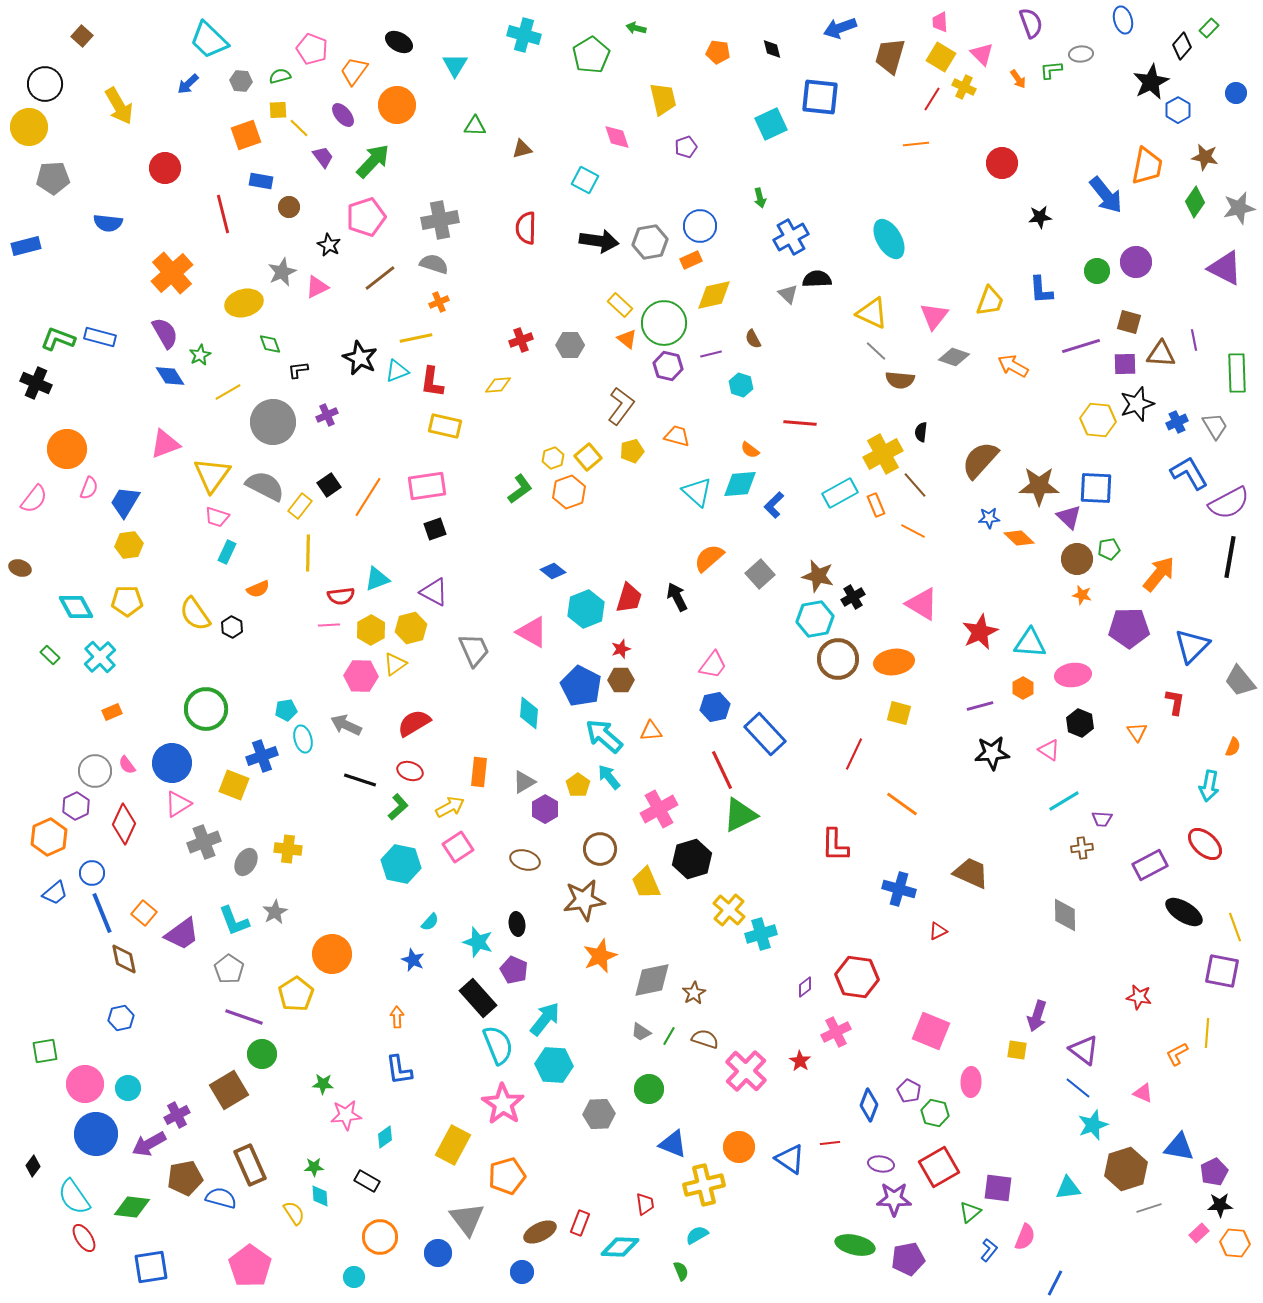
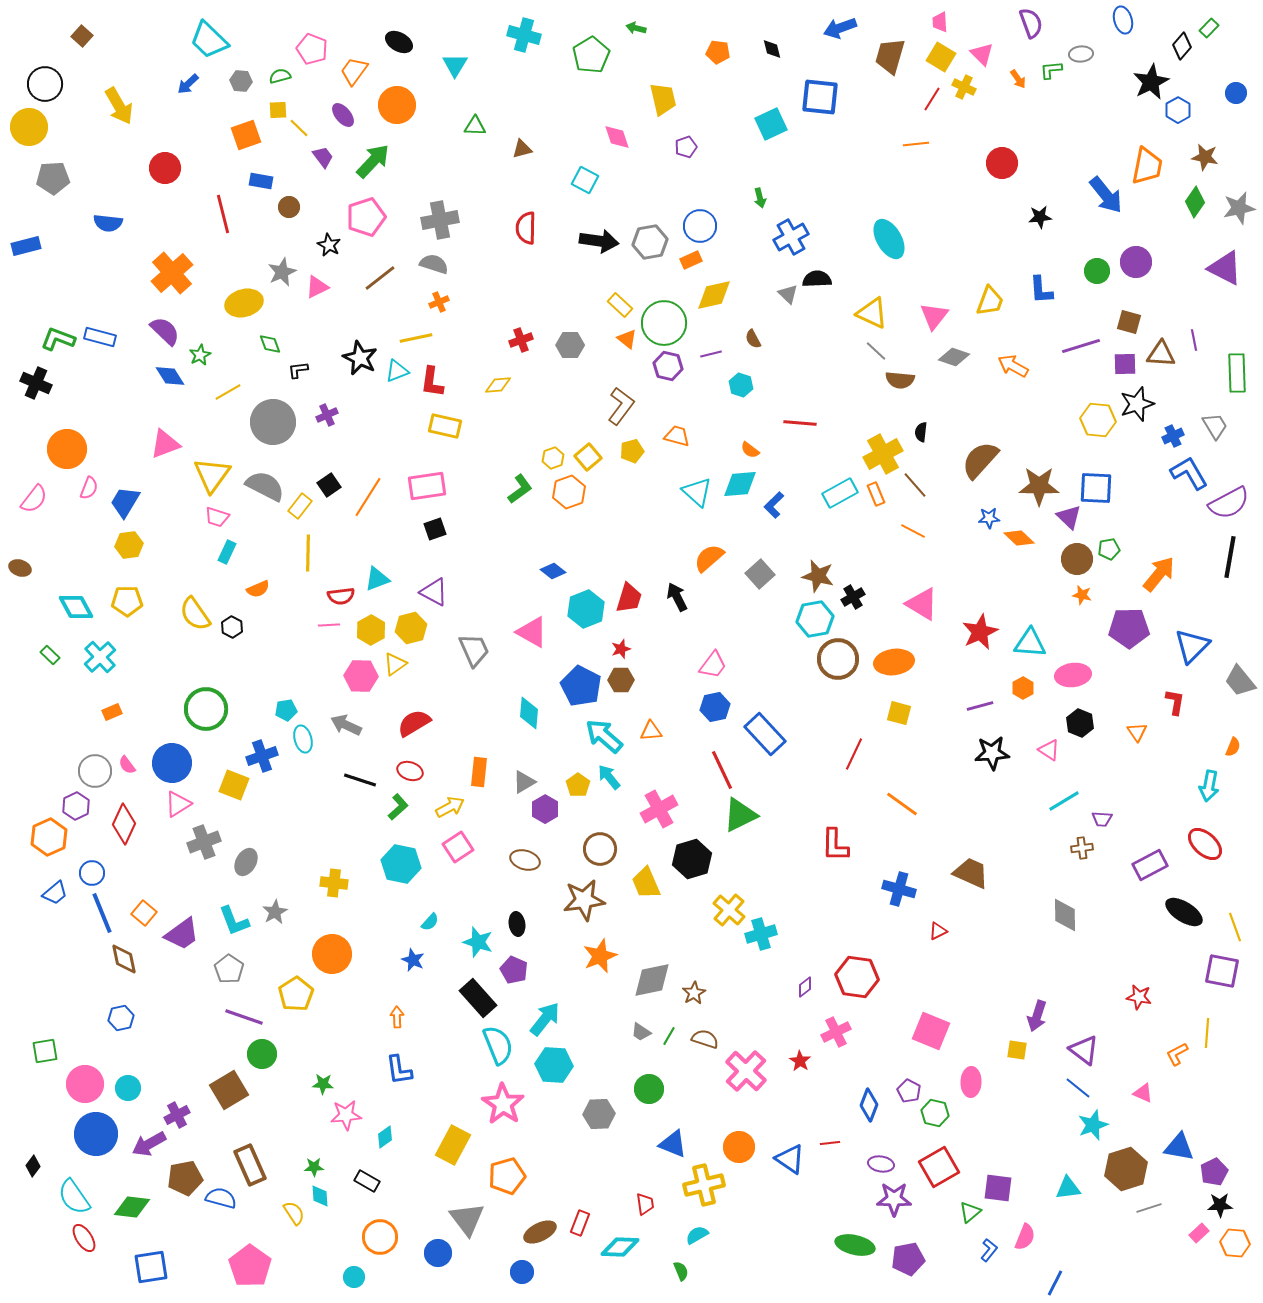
purple semicircle at (165, 333): moved 2 px up; rotated 16 degrees counterclockwise
blue cross at (1177, 422): moved 4 px left, 14 px down
orange rectangle at (876, 505): moved 11 px up
yellow cross at (288, 849): moved 46 px right, 34 px down
